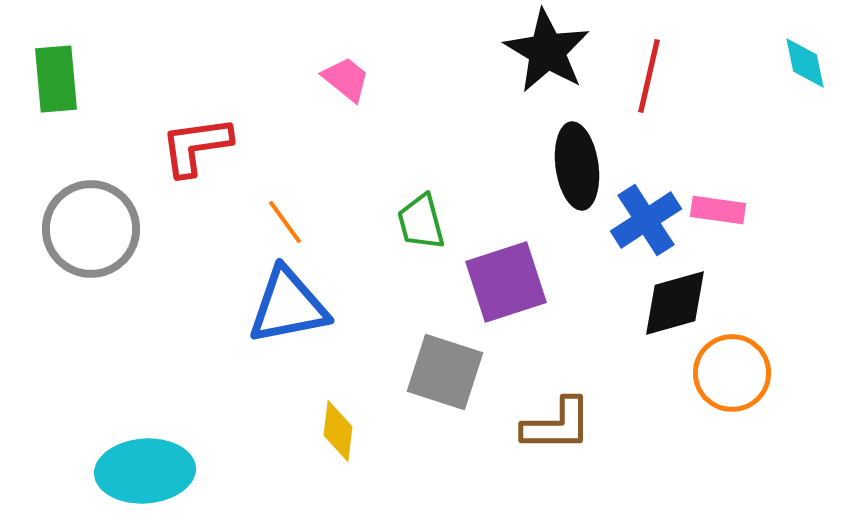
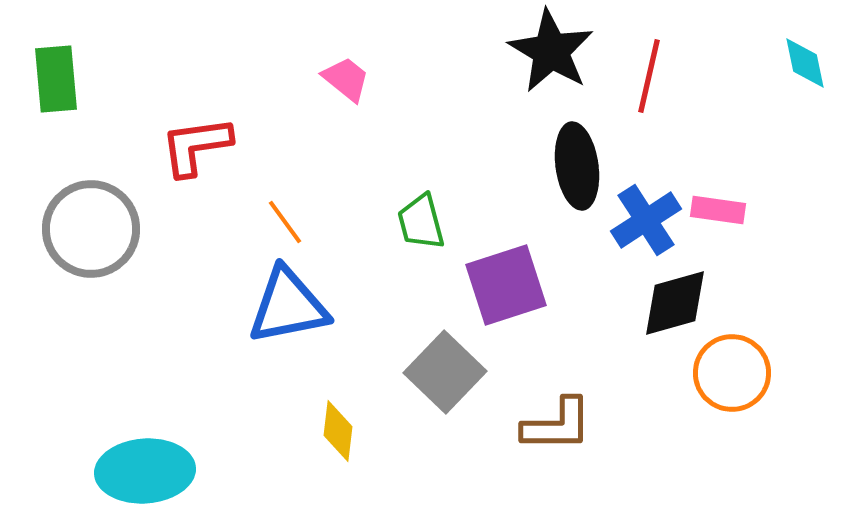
black star: moved 4 px right
purple square: moved 3 px down
gray square: rotated 26 degrees clockwise
